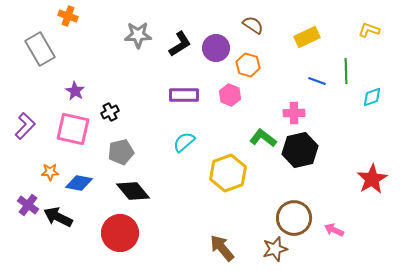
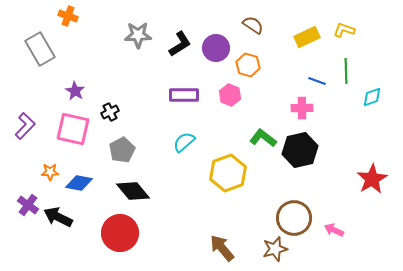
yellow L-shape: moved 25 px left
pink cross: moved 8 px right, 5 px up
gray pentagon: moved 1 px right, 2 px up; rotated 15 degrees counterclockwise
